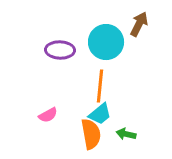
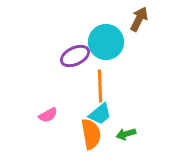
brown arrow: moved 5 px up
purple ellipse: moved 15 px right, 6 px down; rotated 28 degrees counterclockwise
orange line: rotated 8 degrees counterclockwise
green arrow: rotated 30 degrees counterclockwise
